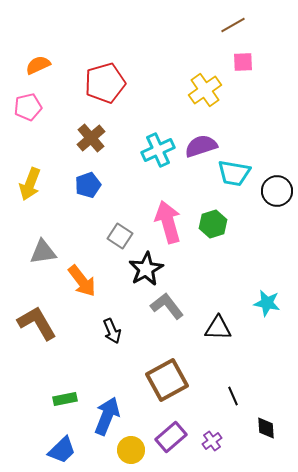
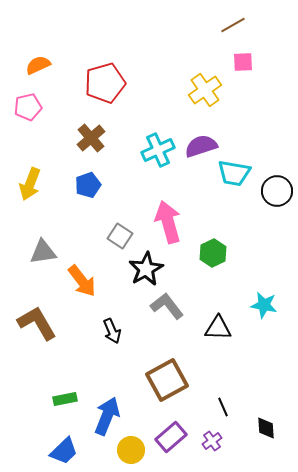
green hexagon: moved 29 px down; rotated 8 degrees counterclockwise
cyan star: moved 3 px left, 2 px down
black line: moved 10 px left, 11 px down
blue trapezoid: moved 2 px right, 1 px down
